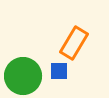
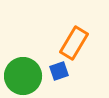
blue square: rotated 18 degrees counterclockwise
